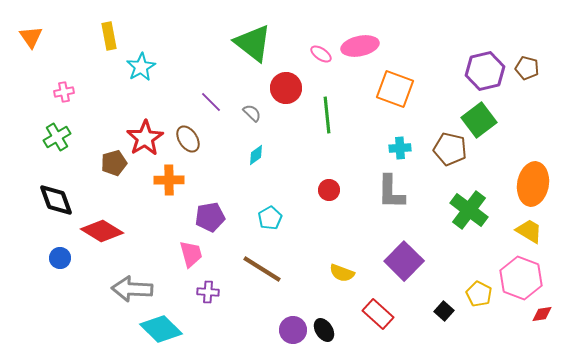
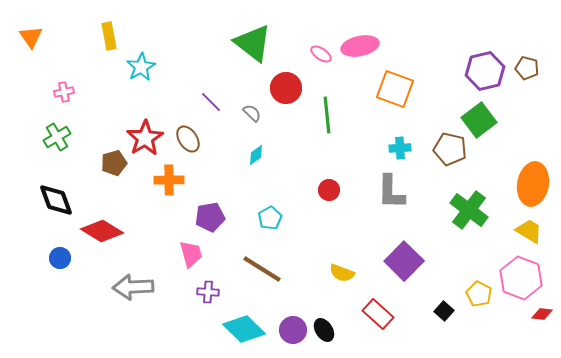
gray arrow at (132, 289): moved 1 px right, 2 px up; rotated 6 degrees counterclockwise
red diamond at (542, 314): rotated 15 degrees clockwise
cyan diamond at (161, 329): moved 83 px right
